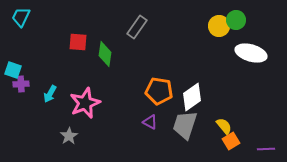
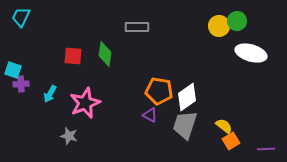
green circle: moved 1 px right, 1 px down
gray rectangle: rotated 55 degrees clockwise
red square: moved 5 px left, 14 px down
white diamond: moved 5 px left
purple triangle: moved 7 px up
yellow semicircle: rotated 12 degrees counterclockwise
gray star: rotated 24 degrees counterclockwise
